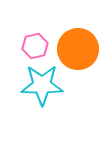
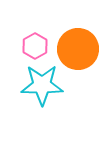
pink hexagon: rotated 15 degrees counterclockwise
